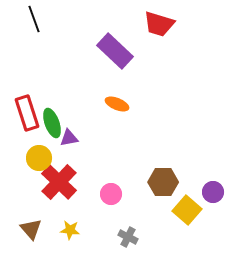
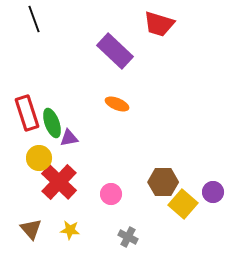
yellow square: moved 4 px left, 6 px up
